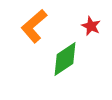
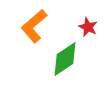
red star: moved 3 px left, 1 px down
